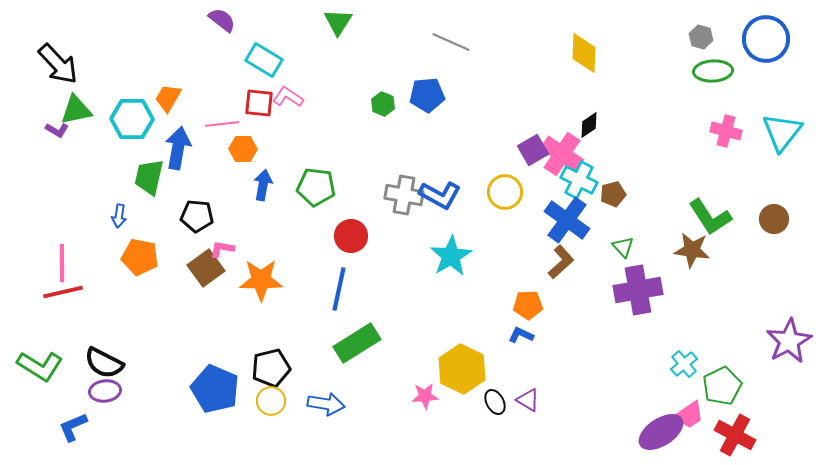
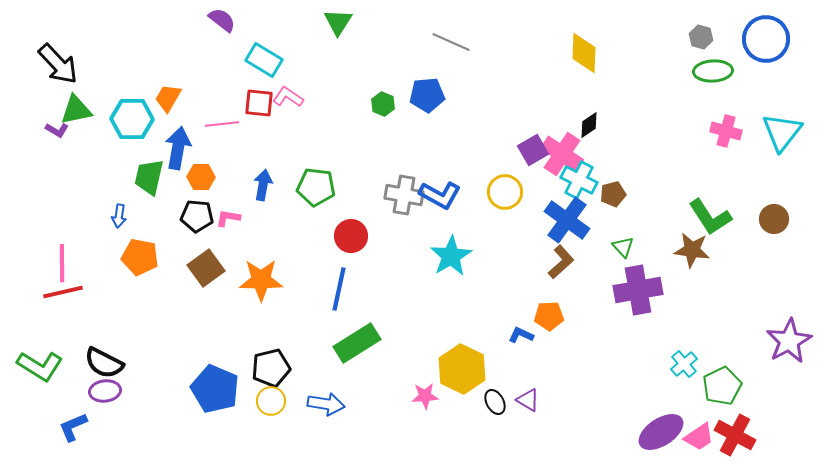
orange hexagon at (243, 149): moved 42 px left, 28 px down
pink L-shape at (222, 249): moved 6 px right, 31 px up
orange pentagon at (528, 305): moved 21 px right, 11 px down
pink trapezoid at (689, 415): moved 10 px right, 22 px down
